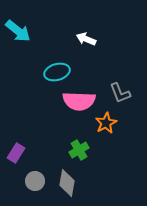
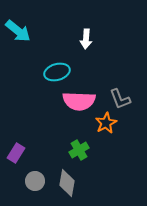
white arrow: rotated 108 degrees counterclockwise
gray L-shape: moved 6 px down
